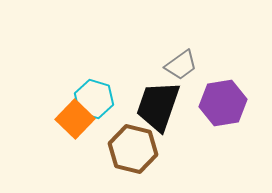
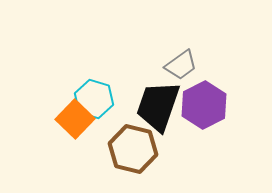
purple hexagon: moved 19 px left, 2 px down; rotated 18 degrees counterclockwise
